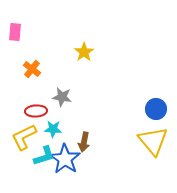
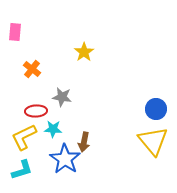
cyan L-shape: moved 22 px left, 14 px down
